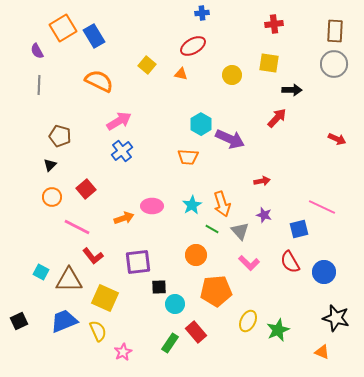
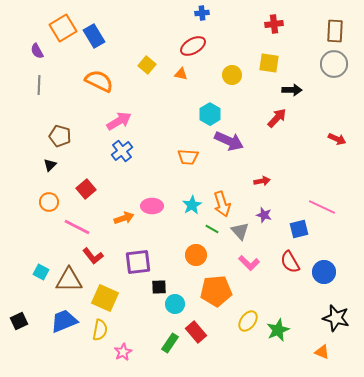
cyan hexagon at (201, 124): moved 9 px right, 10 px up
purple arrow at (230, 139): moved 1 px left, 2 px down
orange circle at (52, 197): moved 3 px left, 5 px down
yellow ellipse at (248, 321): rotated 10 degrees clockwise
yellow semicircle at (98, 331): moved 2 px right, 1 px up; rotated 35 degrees clockwise
